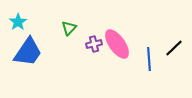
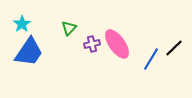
cyan star: moved 4 px right, 2 px down
purple cross: moved 2 px left
blue trapezoid: moved 1 px right
blue line: moved 2 px right; rotated 35 degrees clockwise
